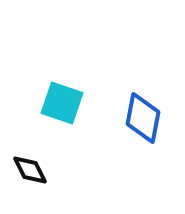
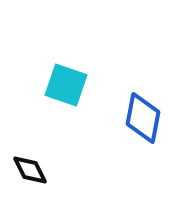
cyan square: moved 4 px right, 18 px up
